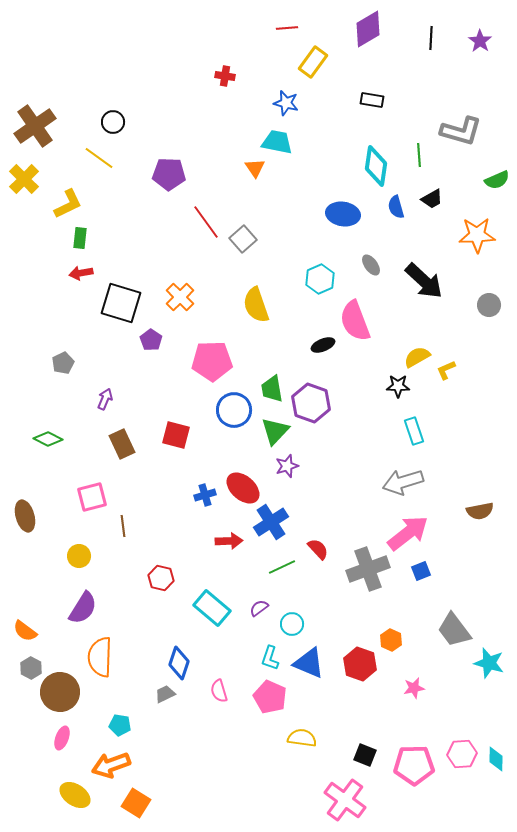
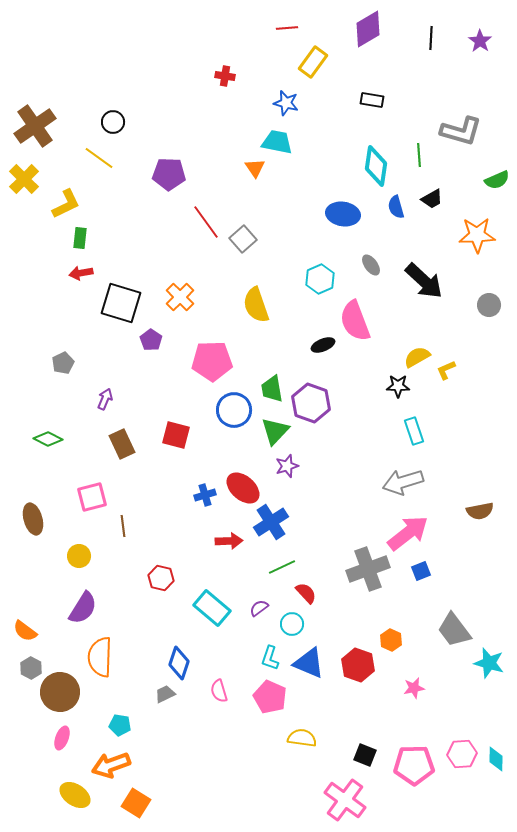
yellow L-shape at (68, 204): moved 2 px left
brown ellipse at (25, 516): moved 8 px right, 3 px down
red semicircle at (318, 549): moved 12 px left, 44 px down
red hexagon at (360, 664): moved 2 px left, 1 px down
